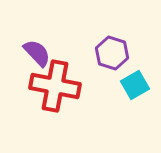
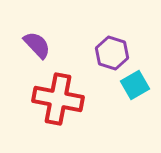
purple semicircle: moved 8 px up
red cross: moved 3 px right, 13 px down
